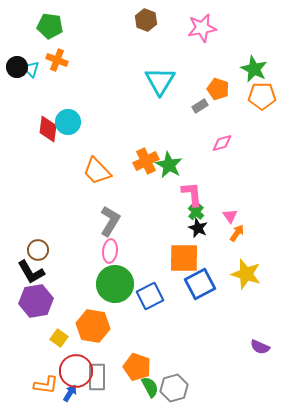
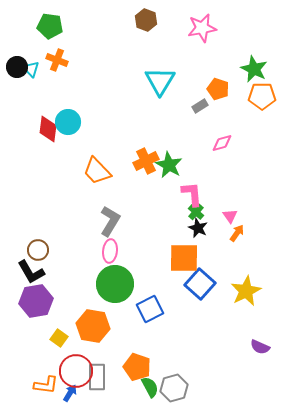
yellow star at (246, 274): moved 17 px down; rotated 28 degrees clockwise
blue square at (200, 284): rotated 20 degrees counterclockwise
blue square at (150, 296): moved 13 px down
